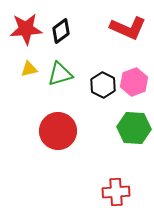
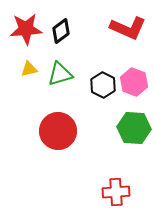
pink hexagon: rotated 20 degrees counterclockwise
